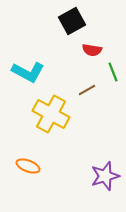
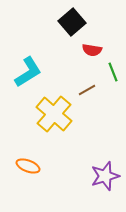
black square: moved 1 px down; rotated 12 degrees counterclockwise
cyan L-shape: rotated 60 degrees counterclockwise
yellow cross: moved 3 px right; rotated 12 degrees clockwise
